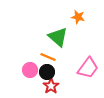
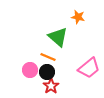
pink trapezoid: moved 1 px right; rotated 15 degrees clockwise
